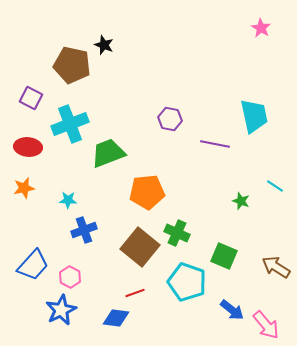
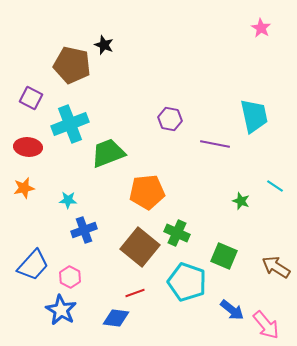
blue star: rotated 16 degrees counterclockwise
